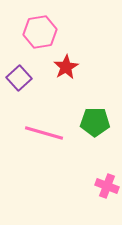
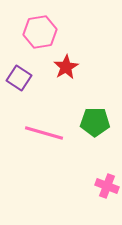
purple square: rotated 15 degrees counterclockwise
